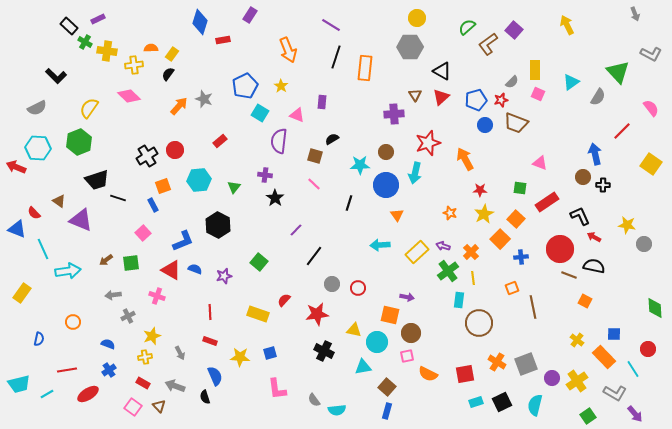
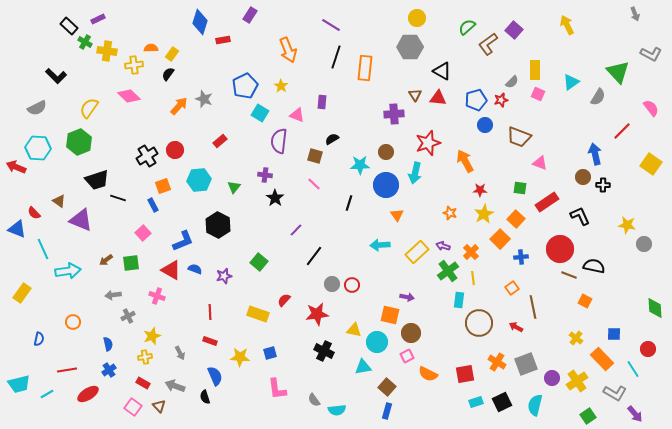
red triangle at (441, 97): moved 3 px left, 1 px down; rotated 48 degrees clockwise
brown trapezoid at (516, 123): moved 3 px right, 14 px down
orange arrow at (465, 159): moved 2 px down
red arrow at (594, 237): moved 78 px left, 90 px down
red circle at (358, 288): moved 6 px left, 3 px up
orange square at (512, 288): rotated 16 degrees counterclockwise
yellow cross at (577, 340): moved 1 px left, 2 px up
blue semicircle at (108, 344): rotated 56 degrees clockwise
pink square at (407, 356): rotated 16 degrees counterclockwise
orange rectangle at (604, 357): moved 2 px left, 2 px down
